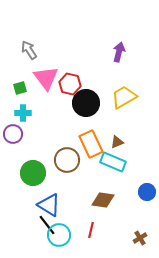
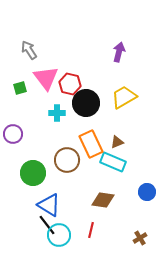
cyan cross: moved 34 px right
